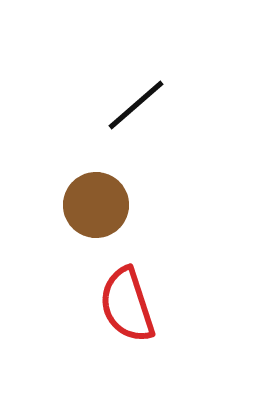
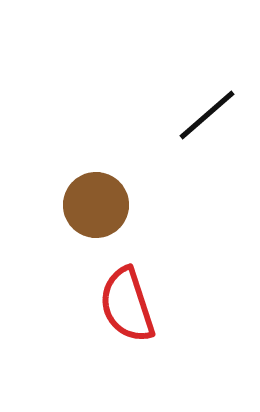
black line: moved 71 px right, 10 px down
